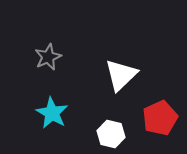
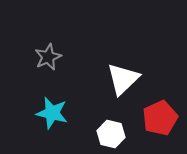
white triangle: moved 2 px right, 4 px down
cyan star: rotated 16 degrees counterclockwise
